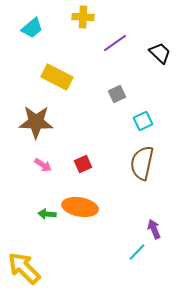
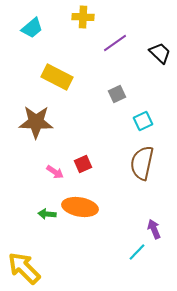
pink arrow: moved 12 px right, 7 px down
